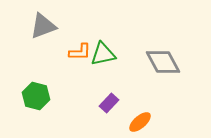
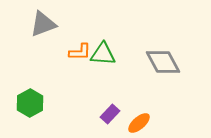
gray triangle: moved 2 px up
green triangle: rotated 16 degrees clockwise
green hexagon: moved 6 px left, 7 px down; rotated 16 degrees clockwise
purple rectangle: moved 1 px right, 11 px down
orange ellipse: moved 1 px left, 1 px down
